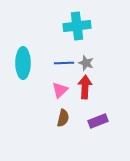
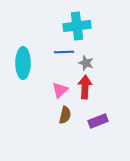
blue line: moved 11 px up
brown semicircle: moved 2 px right, 3 px up
